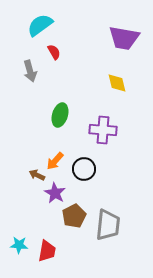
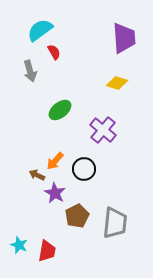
cyan semicircle: moved 5 px down
purple trapezoid: rotated 104 degrees counterclockwise
yellow diamond: rotated 60 degrees counterclockwise
green ellipse: moved 5 px up; rotated 35 degrees clockwise
purple cross: rotated 36 degrees clockwise
brown pentagon: moved 3 px right
gray trapezoid: moved 7 px right, 2 px up
cyan star: rotated 18 degrees clockwise
